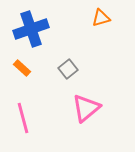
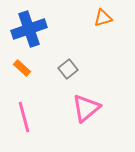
orange triangle: moved 2 px right
blue cross: moved 2 px left
pink line: moved 1 px right, 1 px up
